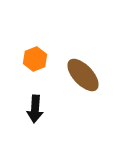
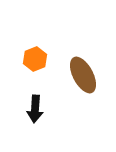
brown ellipse: rotated 15 degrees clockwise
